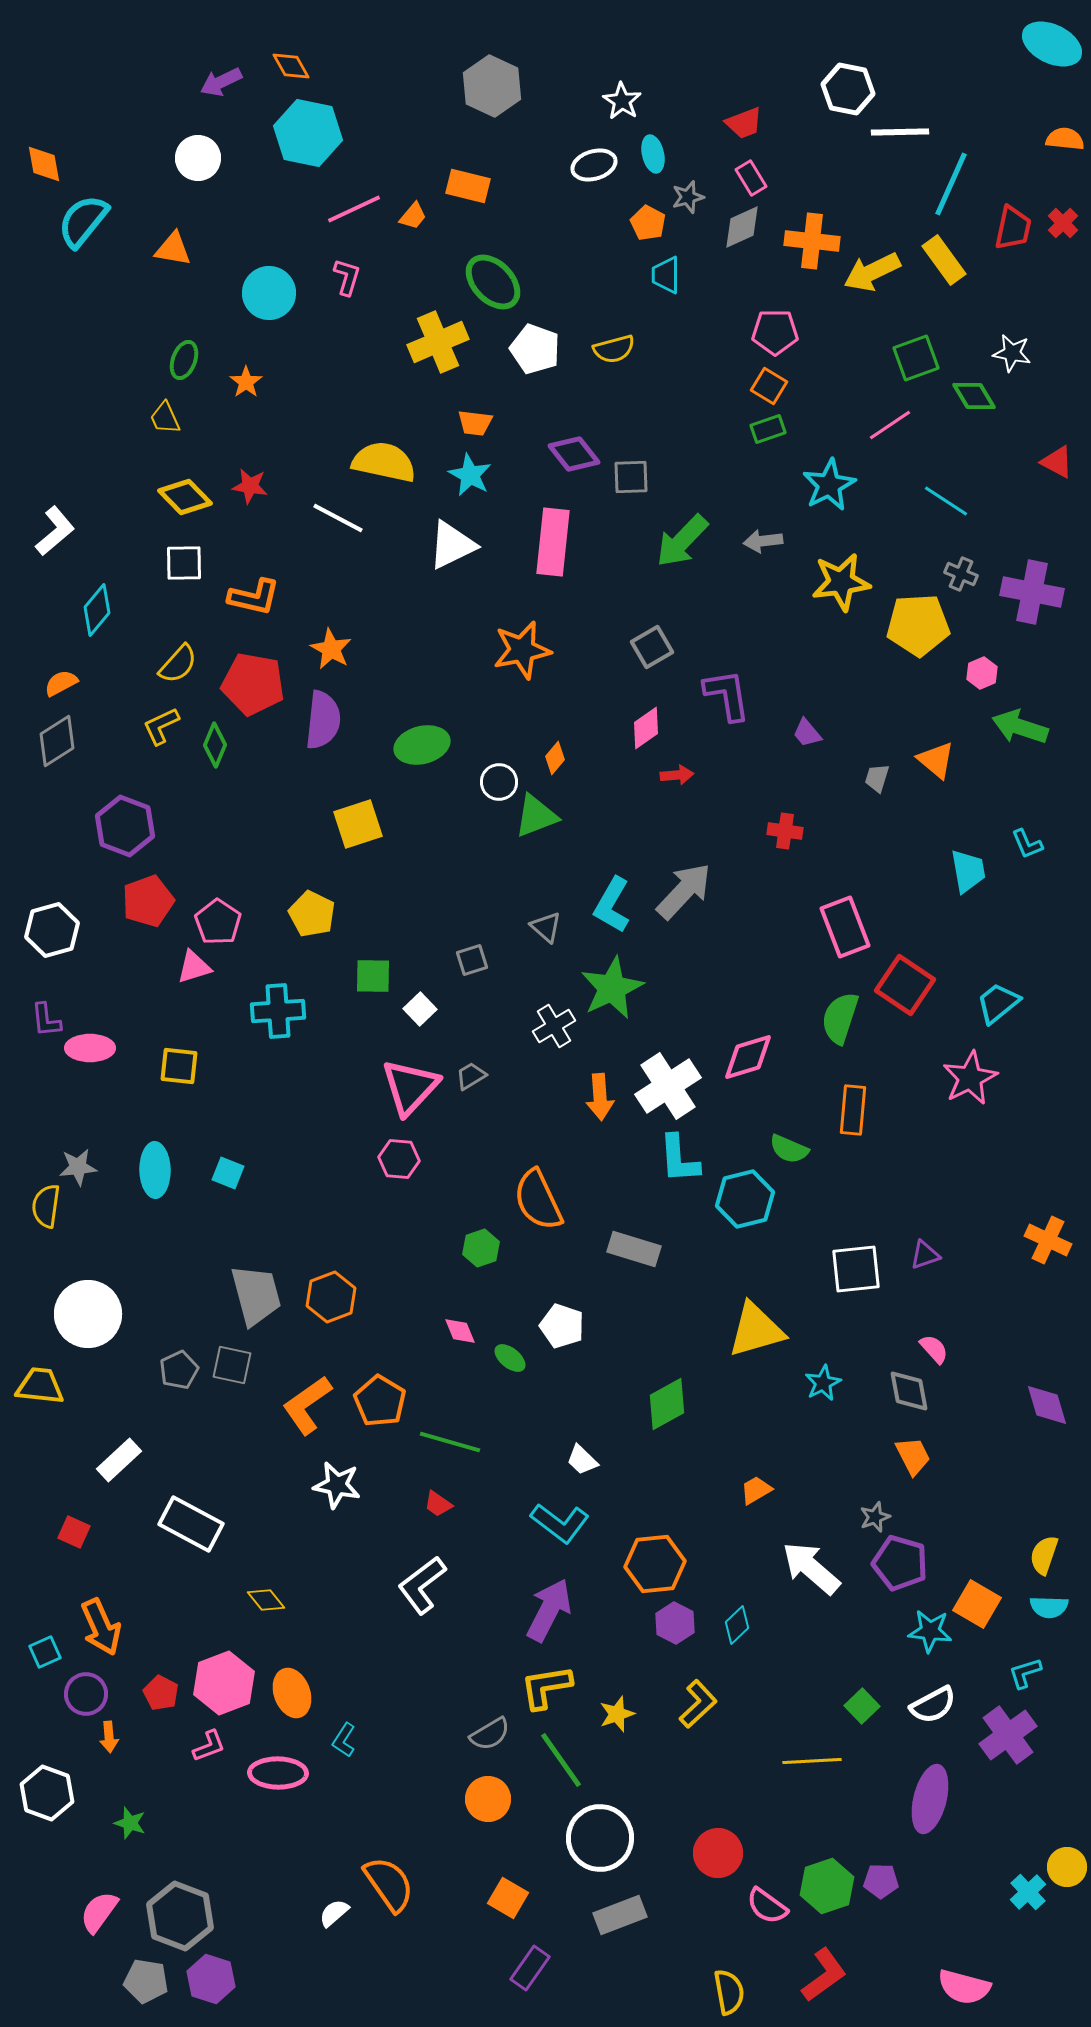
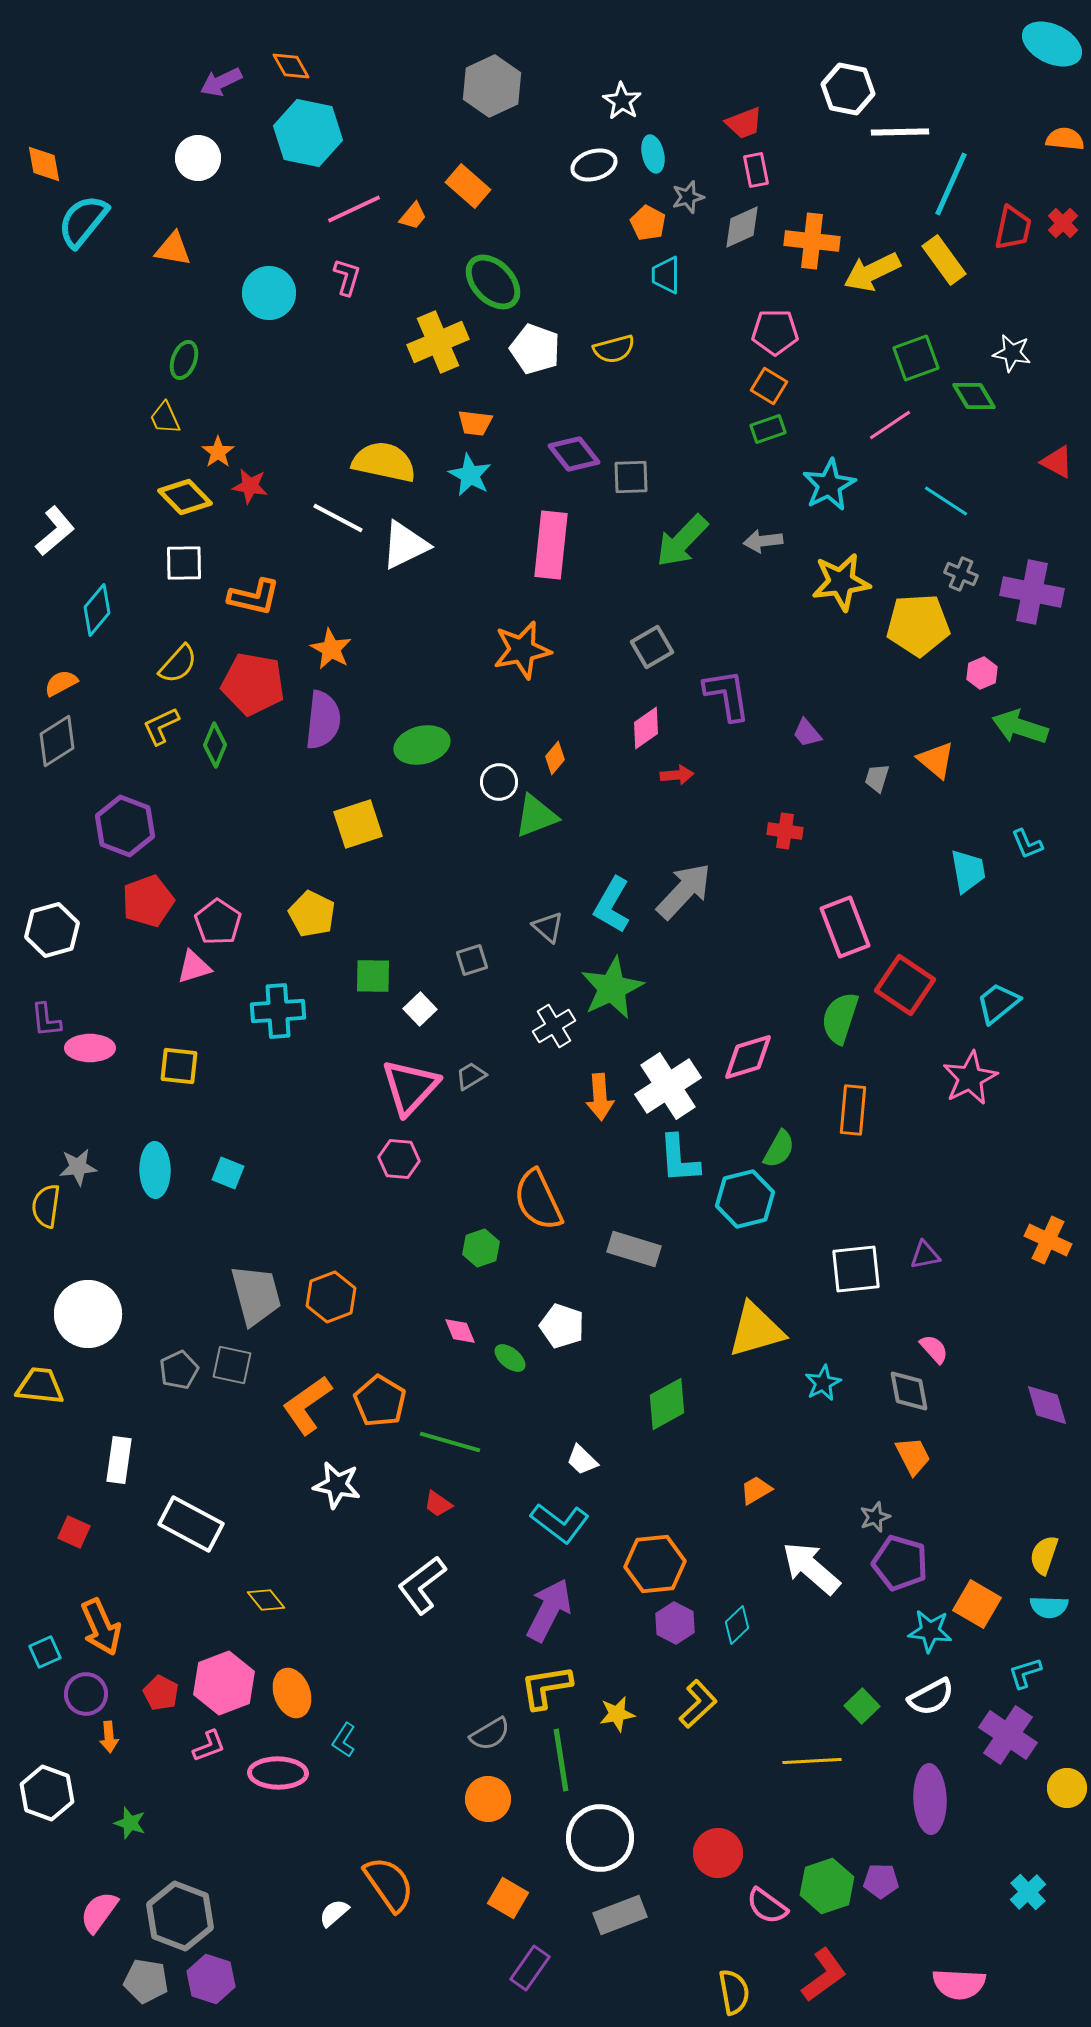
gray hexagon at (492, 86): rotated 10 degrees clockwise
pink rectangle at (751, 178): moved 5 px right, 8 px up; rotated 20 degrees clockwise
orange rectangle at (468, 186): rotated 27 degrees clockwise
orange star at (246, 382): moved 28 px left, 70 px down
pink rectangle at (553, 542): moved 2 px left, 3 px down
white triangle at (452, 545): moved 47 px left
gray triangle at (546, 927): moved 2 px right
green semicircle at (789, 1149): moved 10 px left; rotated 84 degrees counterclockwise
purple triangle at (925, 1255): rotated 8 degrees clockwise
white rectangle at (119, 1460): rotated 39 degrees counterclockwise
white semicircle at (933, 1705): moved 2 px left, 8 px up
yellow star at (617, 1714): rotated 9 degrees clockwise
purple cross at (1008, 1735): rotated 20 degrees counterclockwise
green line at (561, 1760): rotated 26 degrees clockwise
purple ellipse at (930, 1799): rotated 16 degrees counterclockwise
yellow circle at (1067, 1867): moved 79 px up
pink semicircle at (964, 1987): moved 5 px left, 3 px up; rotated 12 degrees counterclockwise
yellow semicircle at (729, 1992): moved 5 px right
